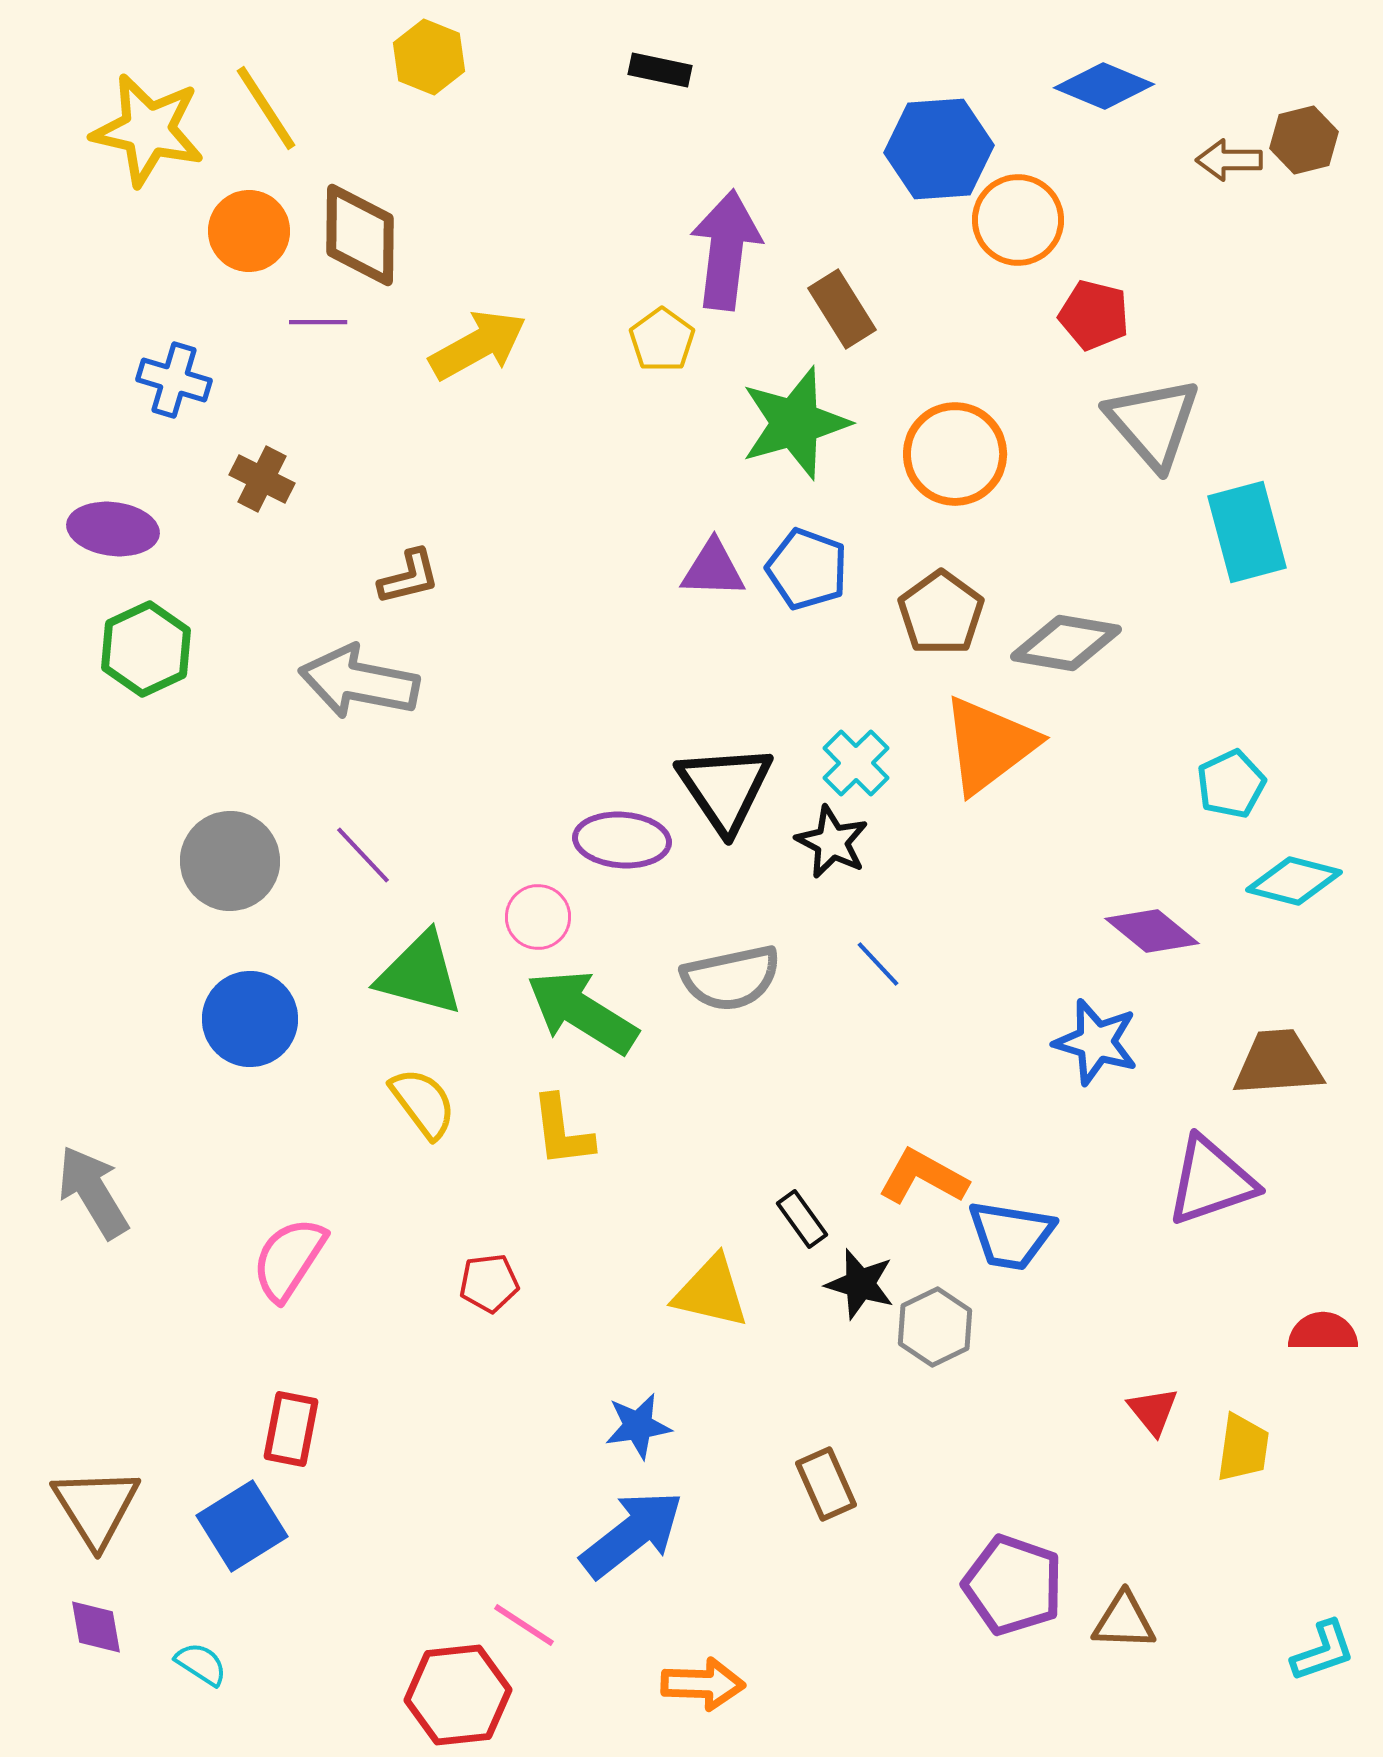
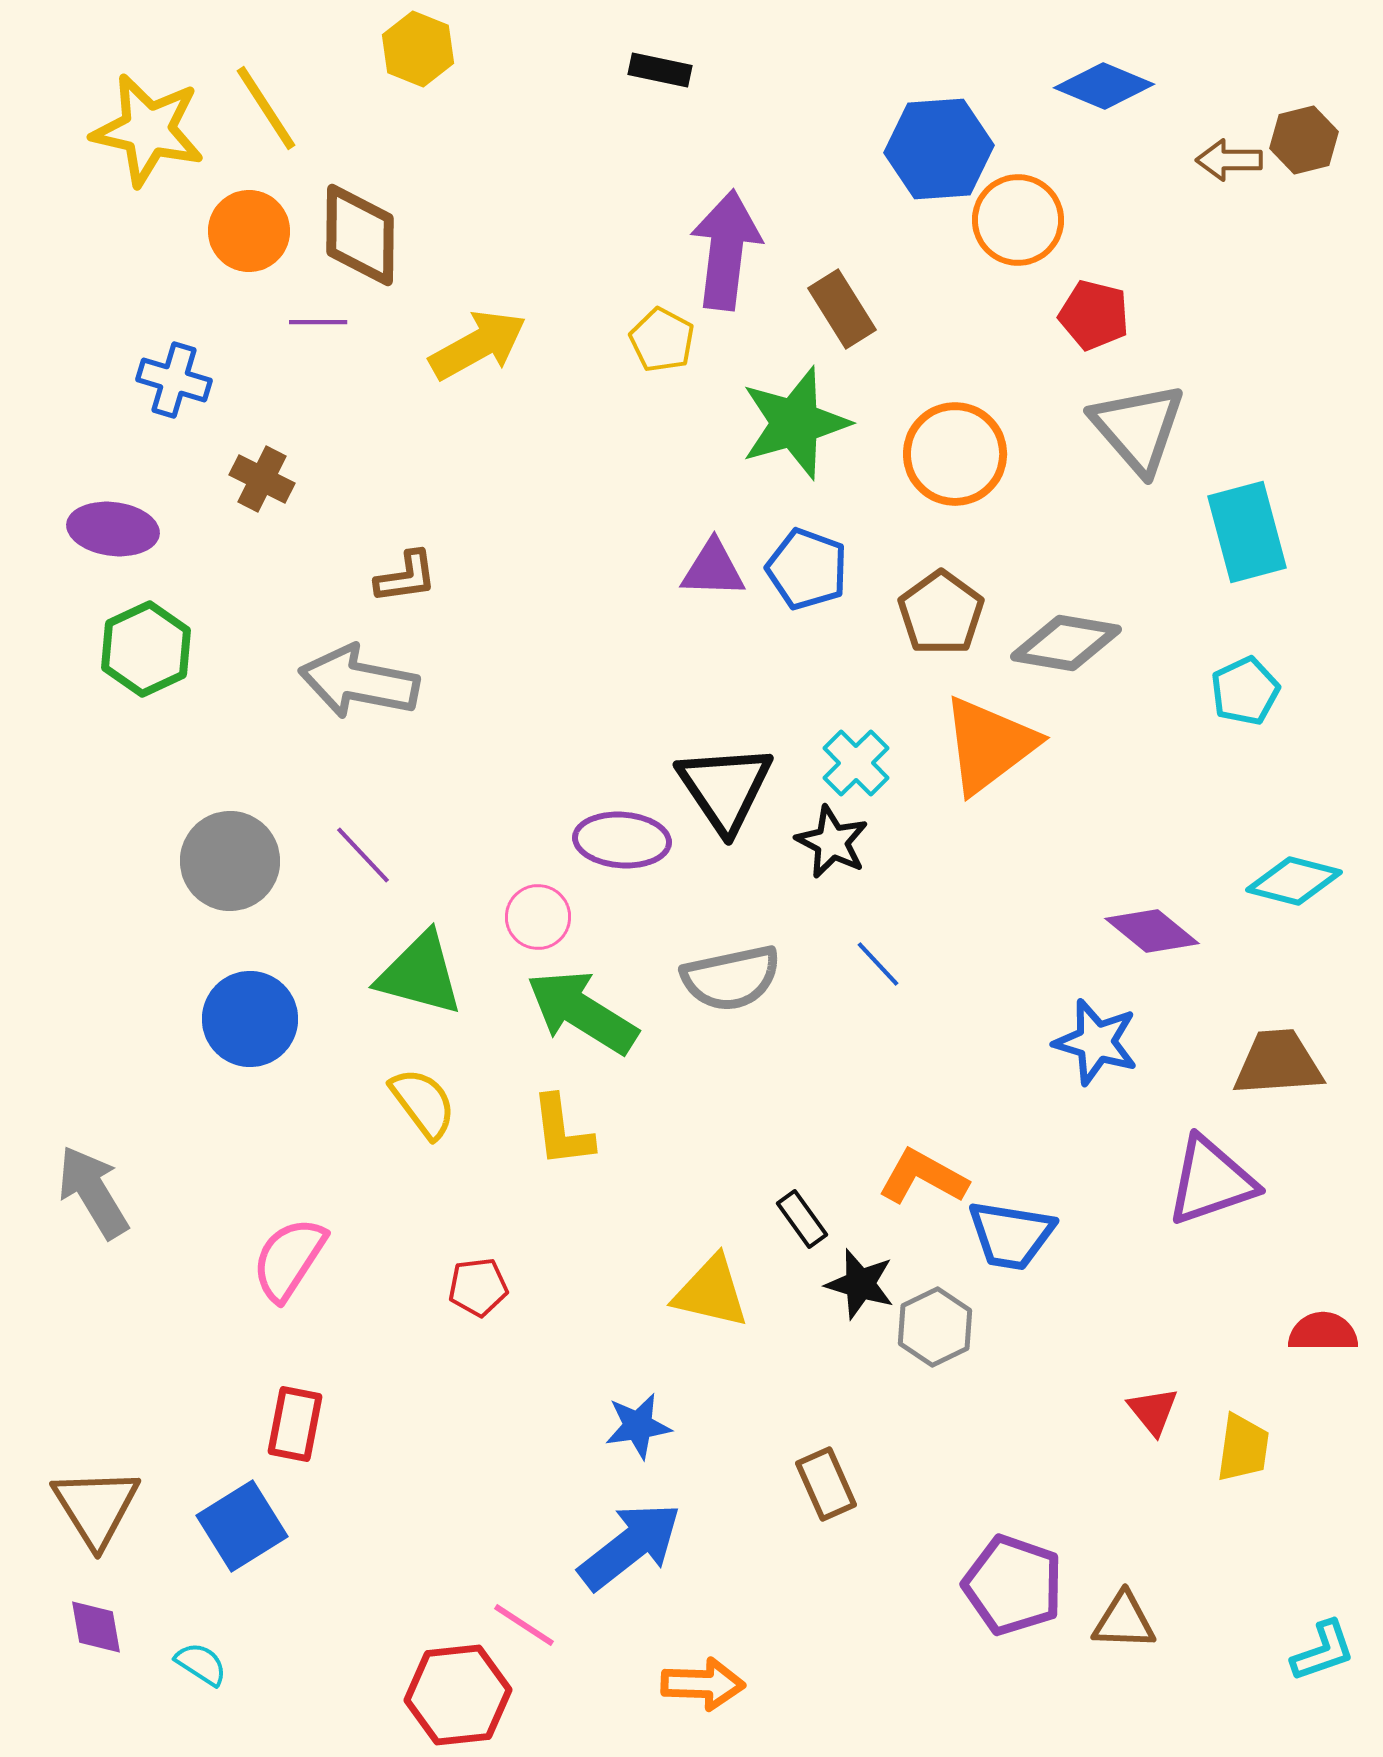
yellow hexagon at (429, 57): moved 11 px left, 8 px up
yellow pentagon at (662, 340): rotated 8 degrees counterclockwise
gray triangle at (1153, 423): moved 15 px left, 5 px down
brown L-shape at (409, 577): moved 3 px left; rotated 6 degrees clockwise
cyan pentagon at (1231, 784): moved 14 px right, 93 px up
red pentagon at (489, 1283): moved 11 px left, 4 px down
red rectangle at (291, 1429): moved 4 px right, 5 px up
blue arrow at (632, 1534): moved 2 px left, 12 px down
